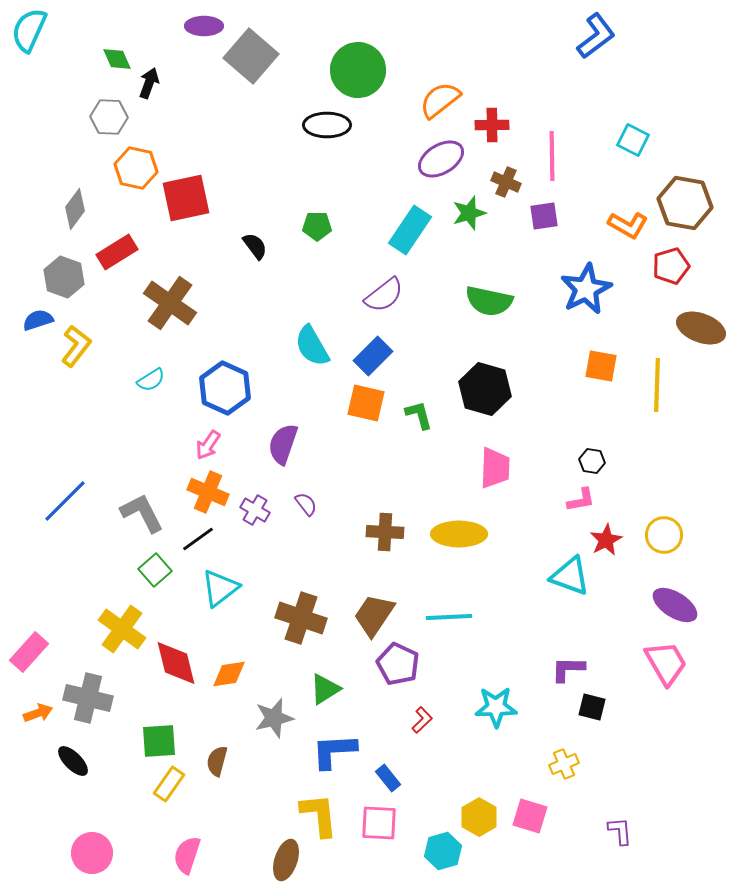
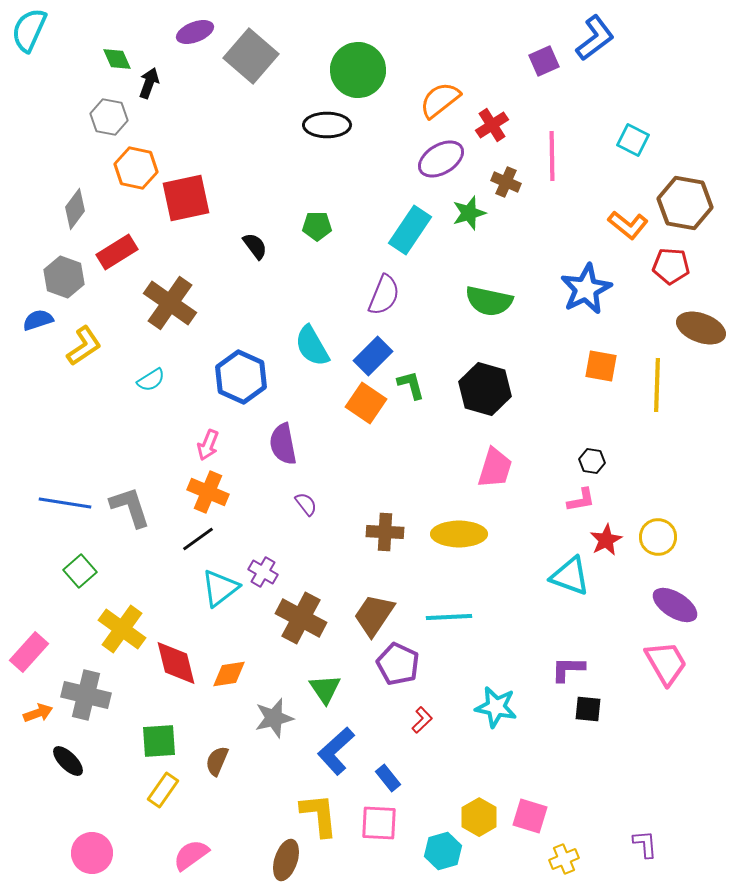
purple ellipse at (204, 26): moved 9 px left, 6 px down; rotated 21 degrees counterclockwise
blue L-shape at (596, 36): moved 1 px left, 2 px down
gray hexagon at (109, 117): rotated 9 degrees clockwise
red cross at (492, 125): rotated 32 degrees counterclockwise
purple square at (544, 216): moved 155 px up; rotated 16 degrees counterclockwise
orange L-shape at (628, 225): rotated 9 degrees clockwise
red pentagon at (671, 266): rotated 21 degrees clockwise
purple semicircle at (384, 295): rotated 30 degrees counterclockwise
yellow L-shape at (76, 346): moved 8 px right; rotated 18 degrees clockwise
blue hexagon at (225, 388): moved 16 px right, 11 px up
orange square at (366, 403): rotated 21 degrees clockwise
green L-shape at (419, 415): moved 8 px left, 30 px up
purple semicircle at (283, 444): rotated 30 degrees counterclockwise
pink arrow at (208, 445): rotated 12 degrees counterclockwise
pink trapezoid at (495, 468): rotated 15 degrees clockwise
blue line at (65, 501): moved 2 px down; rotated 54 degrees clockwise
purple cross at (255, 510): moved 8 px right, 62 px down
gray L-shape at (142, 513): moved 12 px left, 6 px up; rotated 9 degrees clockwise
yellow circle at (664, 535): moved 6 px left, 2 px down
green square at (155, 570): moved 75 px left, 1 px down
brown cross at (301, 618): rotated 9 degrees clockwise
green triangle at (325, 689): rotated 32 degrees counterclockwise
gray cross at (88, 698): moved 2 px left, 3 px up
cyan star at (496, 707): rotated 12 degrees clockwise
black square at (592, 707): moved 4 px left, 2 px down; rotated 8 degrees counterclockwise
blue L-shape at (334, 751): moved 2 px right; rotated 39 degrees counterclockwise
black ellipse at (73, 761): moved 5 px left
brown semicircle at (217, 761): rotated 8 degrees clockwise
yellow cross at (564, 764): moved 95 px down
yellow rectangle at (169, 784): moved 6 px left, 6 px down
purple L-shape at (620, 831): moved 25 px right, 13 px down
pink semicircle at (187, 855): moved 4 px right; rotated 36 degrees clockwise
